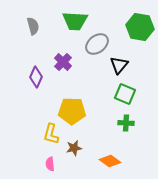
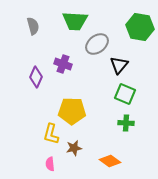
purple cross: moved 2 px down; rotated 24 degrees counterclockwise
